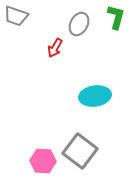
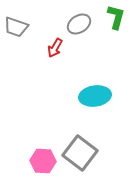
gray trapezoid: moved 11 px down
gray ellipse: rotated 30 degrees clockwise
gray square: moved 2 px down
